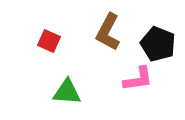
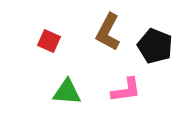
black pentagon: moved 3 px left, 2 px down
pink L-shape: moved 12 px left, 11 px down
